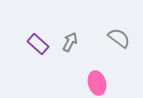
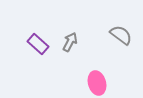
gray semicircle: moved 2 px right, 3 px up
